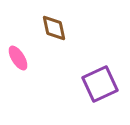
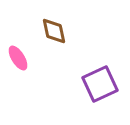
brown diamond: moved 3 px down
